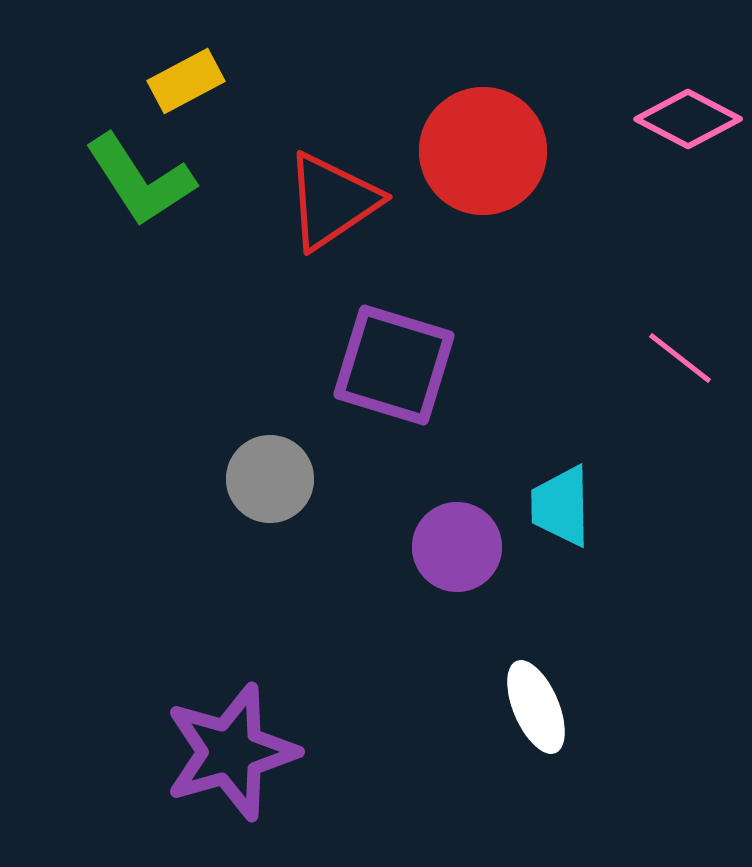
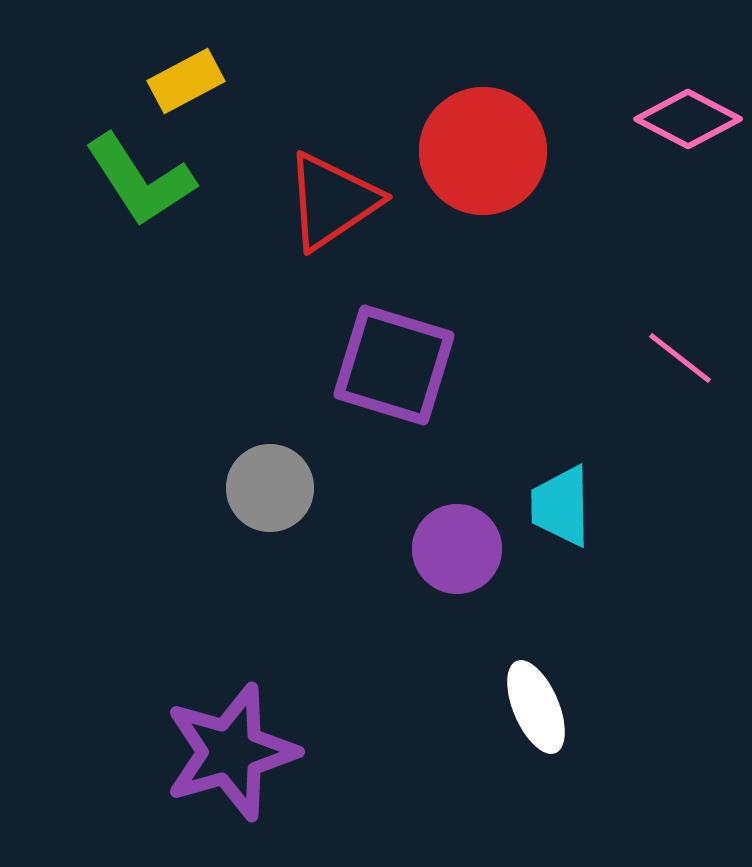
gray circle: moved 9 px down
purple circle: moved 2 px down
